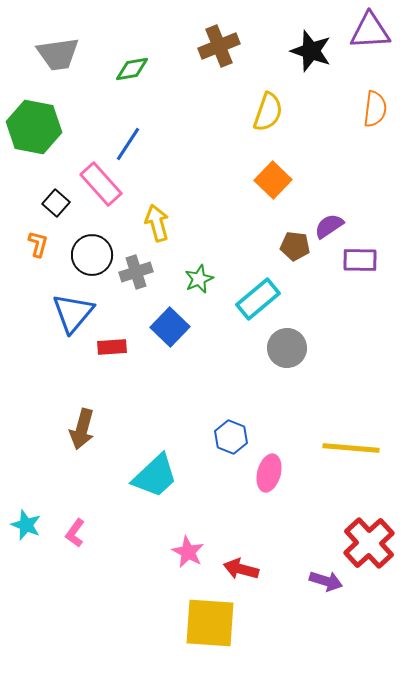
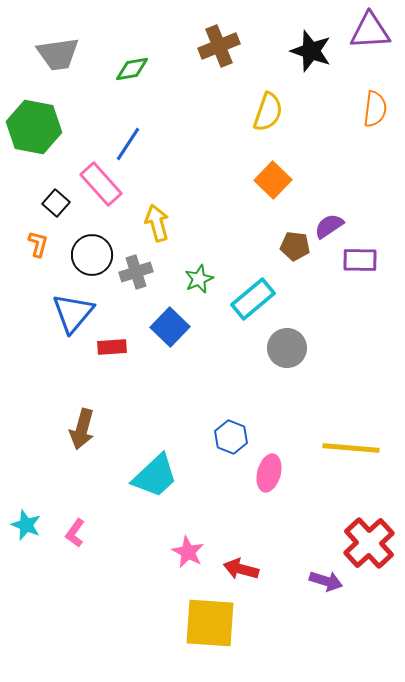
cyan rectangle: moved 5 px left
